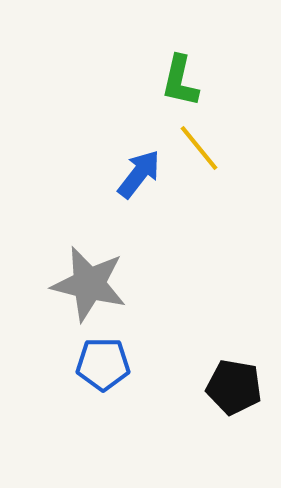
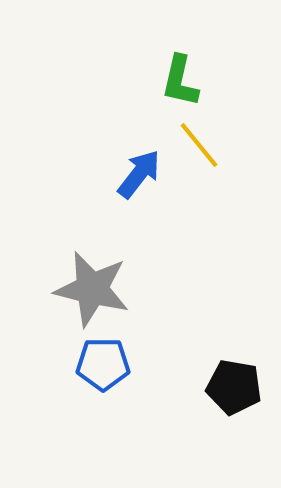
yellow line: moved 3 px up
gray star: moved 3 px right, 5 px down
